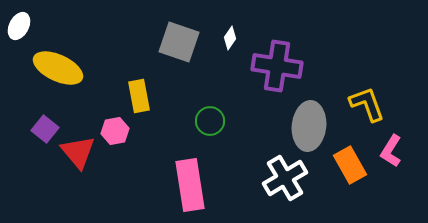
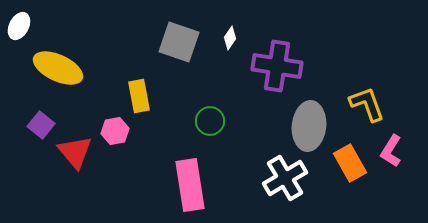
purple square: moved 4 px left, 4 px up
red triangle: moved 3 px left
orange rectangle: moved 2 px up
